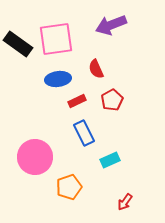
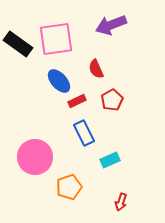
blue ellipse: moved 1 px right, 2 px down; rotated 55 degrees clockwise
red arrow: moved 4 px left; rotated 18 degrees counterclockwise
